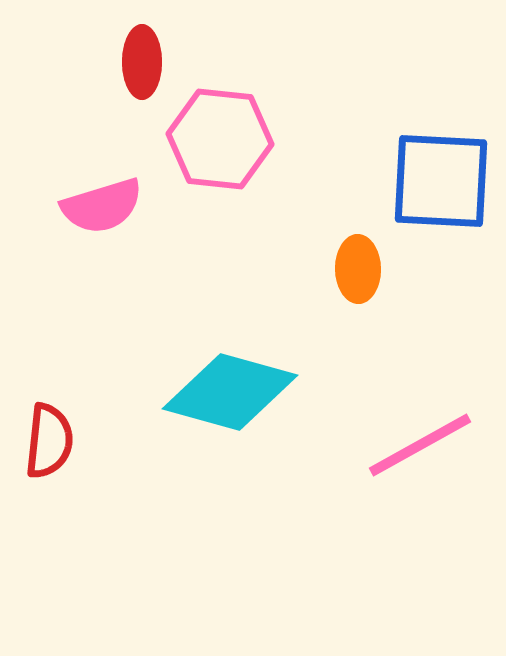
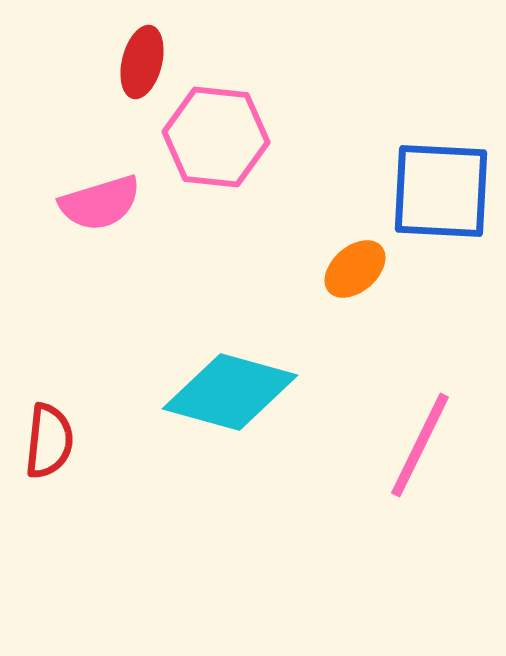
red ellipse: rotated 14 degrees clockwise
pink hexagon: moved 4 px left, 2 px up
blue square: moved 10 px down
pink semicircle: moved 2 px left, 3 px up
orange ellipse: moved 3 px left; rotated 50 degrees clockwise
pink line: rotated 35 degrees counterclockwise
